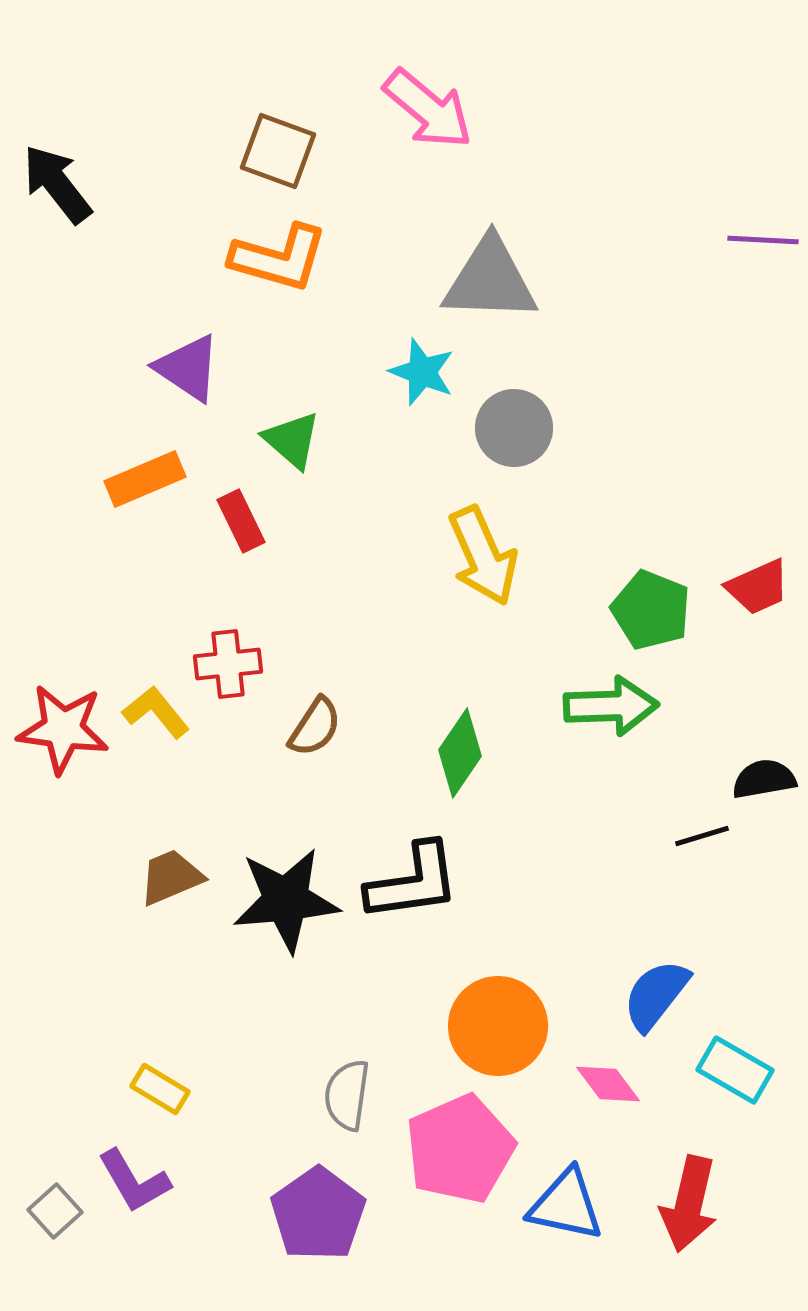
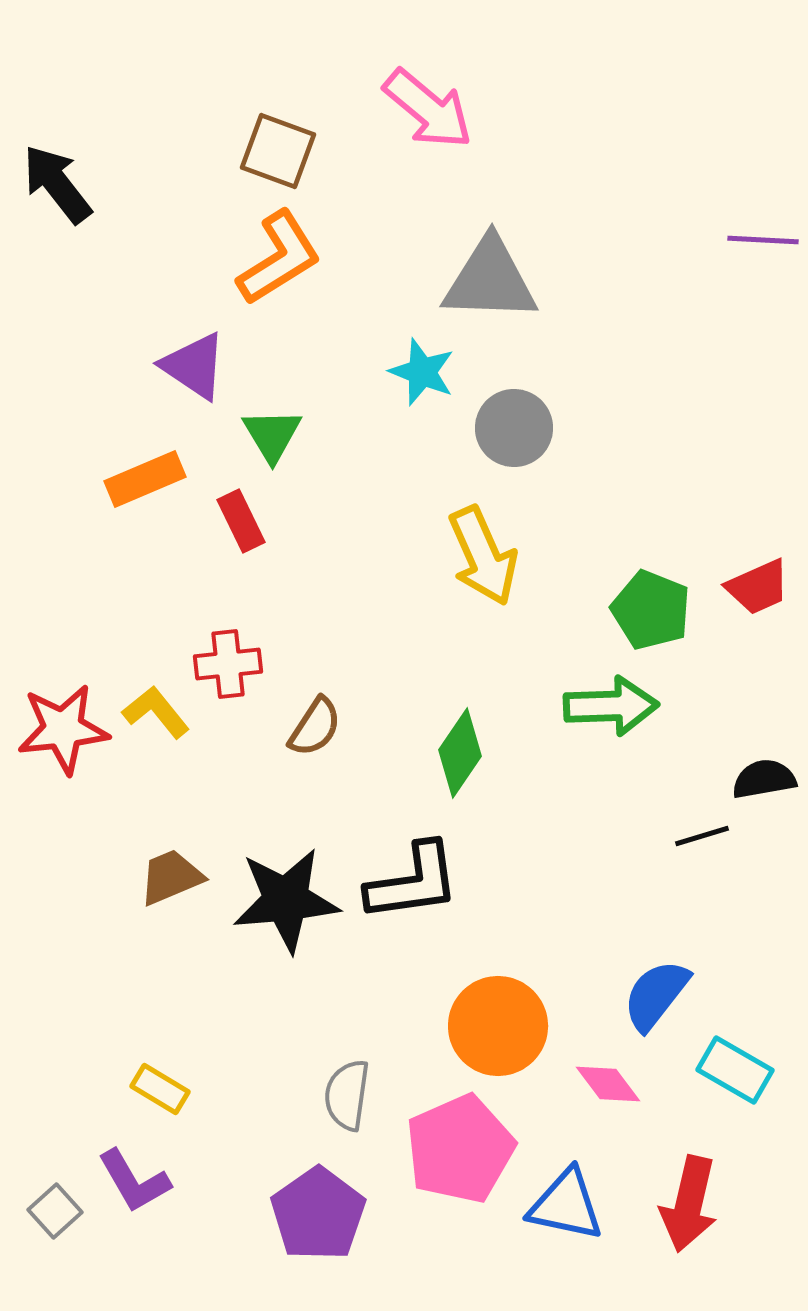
orange L-shape: rotated 48 degrees counterclockwise
purple triangle: moved 6 px right, 2 px up
green triangle: moved 20 px left, 5 px up; rotated 18 degrees clockwise
red star: rotated 14 degrees counterclockwise
